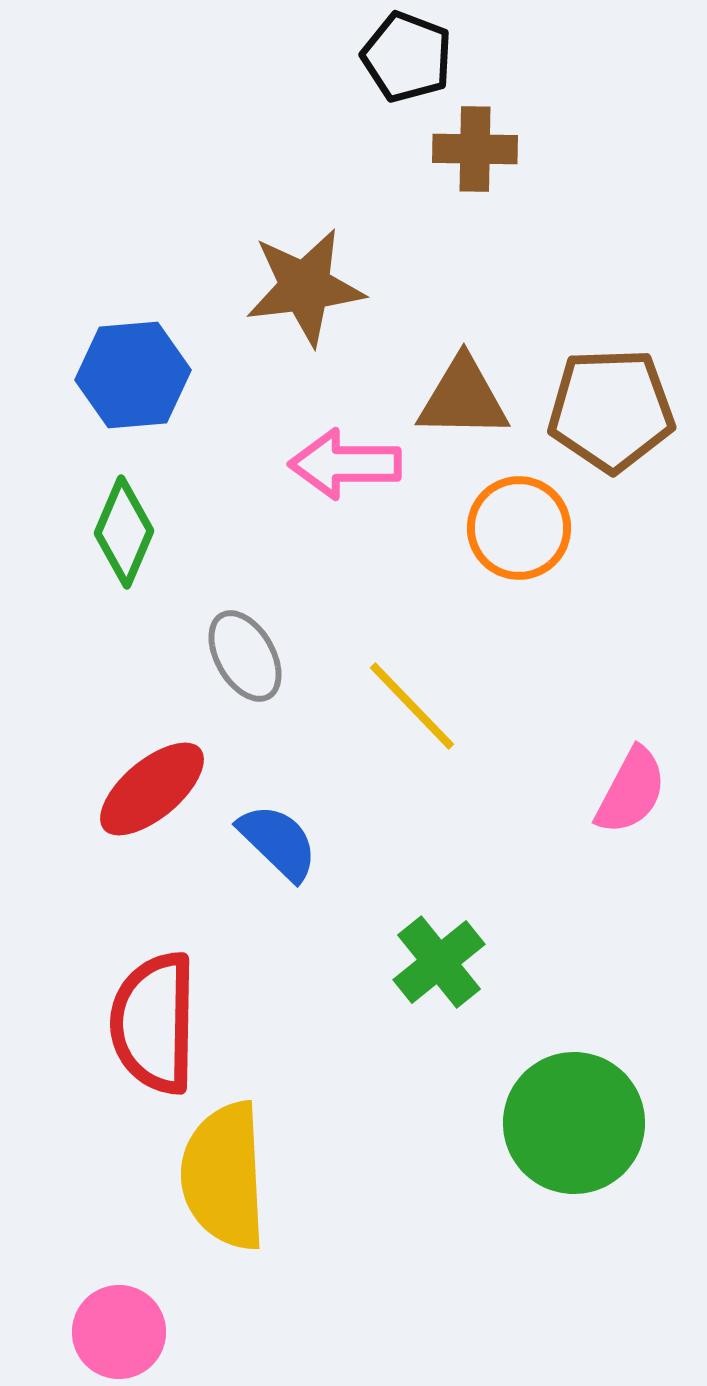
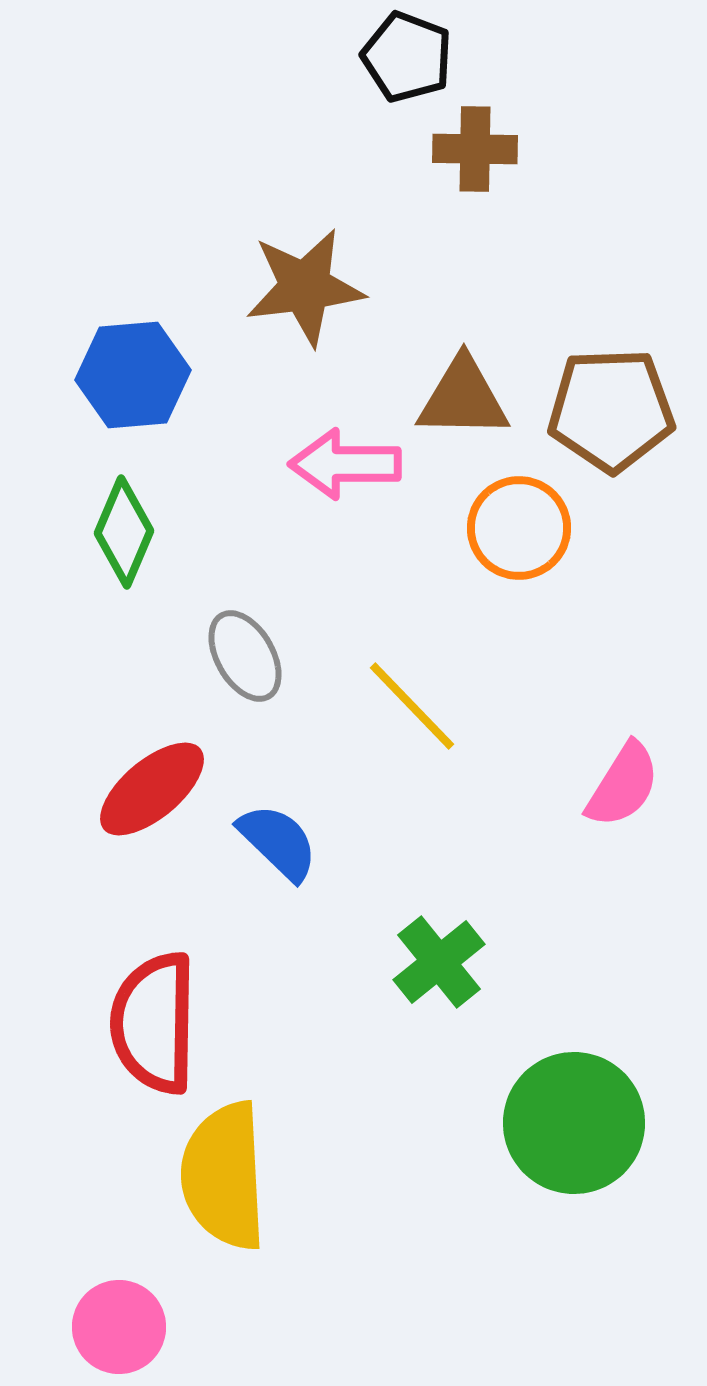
pink semicircle: moved 8 px left, 6 px up; rotated 4 degrees clockwise
pink circle: moved 5 px up
